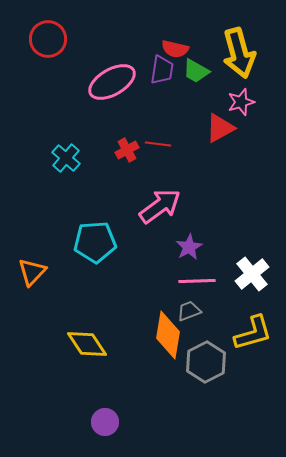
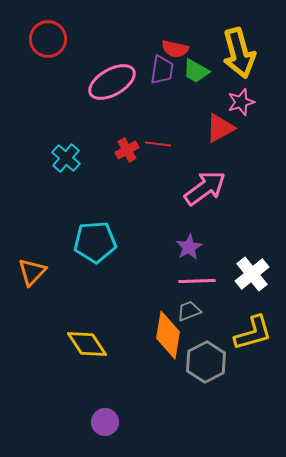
pink arrow: moved 45 px right, 18 px up
